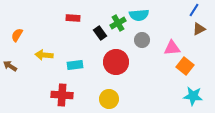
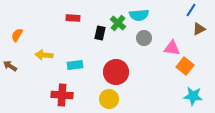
blue line: moved 3 px left
green cross: rotated 21 degrees counterclockwise
black rectangle: rotated 48 degrees clockwise
gray circle: moved 2 px right, 2 px up
pink triangle: rotated 12 degrees clockwise
red circle: moved 10 px down
